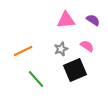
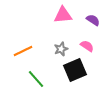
pink triangle: moved 3 px left, 5 px up
